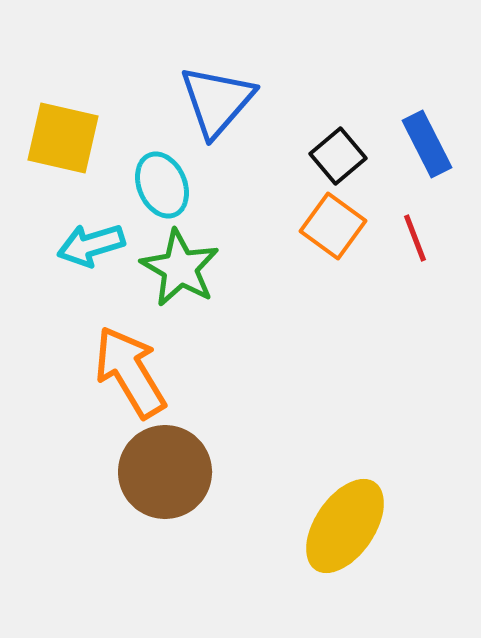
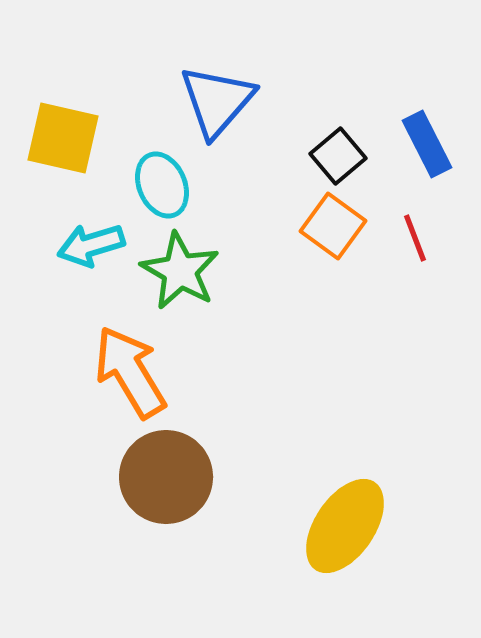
green star: moved 3 px down
brown circle: moved 1 px right, 5 px down
